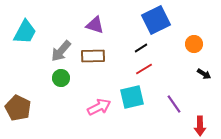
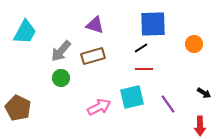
blue square: moved 3 px left, 4 px down; rotated 24 degrees clockwise
brown rectangle: rotated 15 degrees counterclockwise
red line: rotated 30 degrees clockwise
black arrow: moved 19 px down
purple line: moved 6 px left
